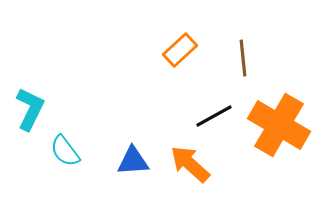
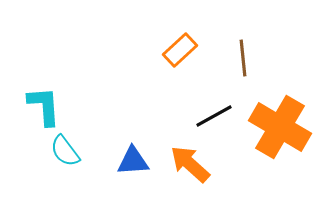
cyan L-shape: moved 14 px right, 3 px up; rotated 30 degrees counterclockwise
orange cross: moved 1 px right, 2 px down
